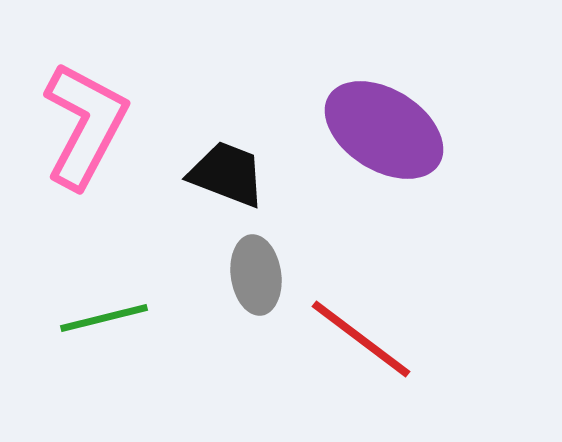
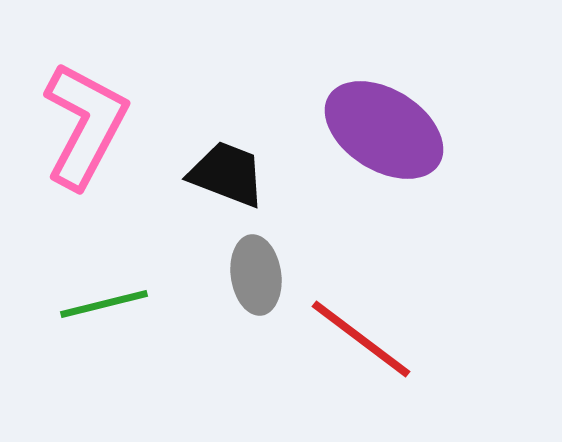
green line: moved 14 px up
